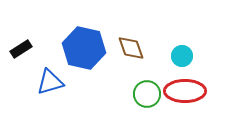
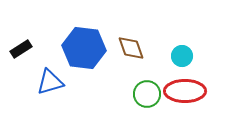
blue hexagon: rotated 6 degrees counterclockwise
